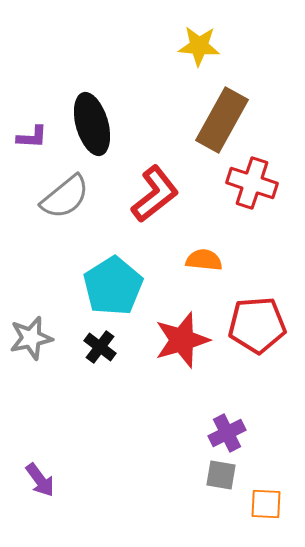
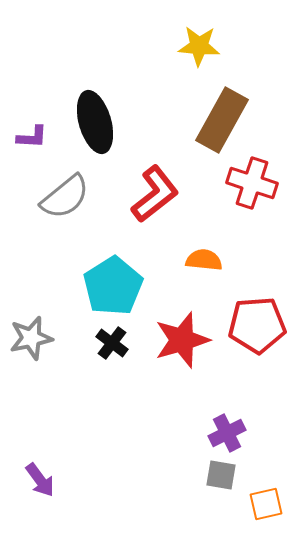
black ellipse: moved 3 px right, 2 px up
black cross: moved 12 px right, 4 px up
orange square: rotated 16 degrees counterclockwise
